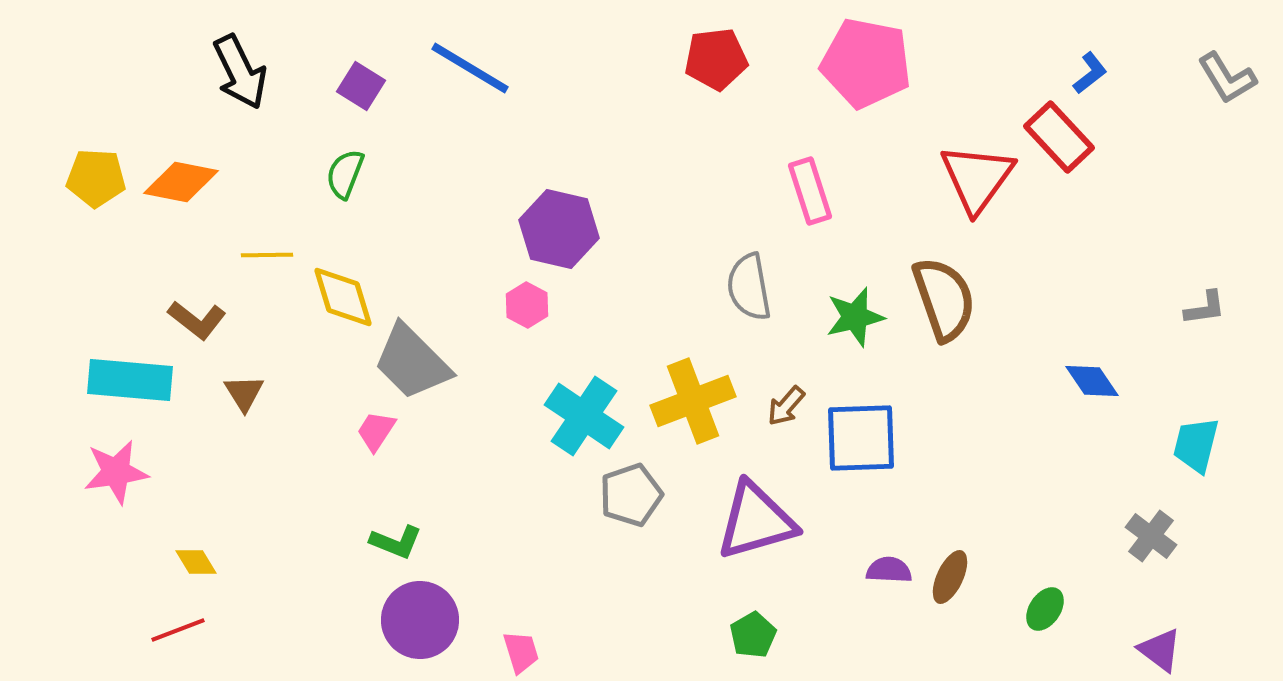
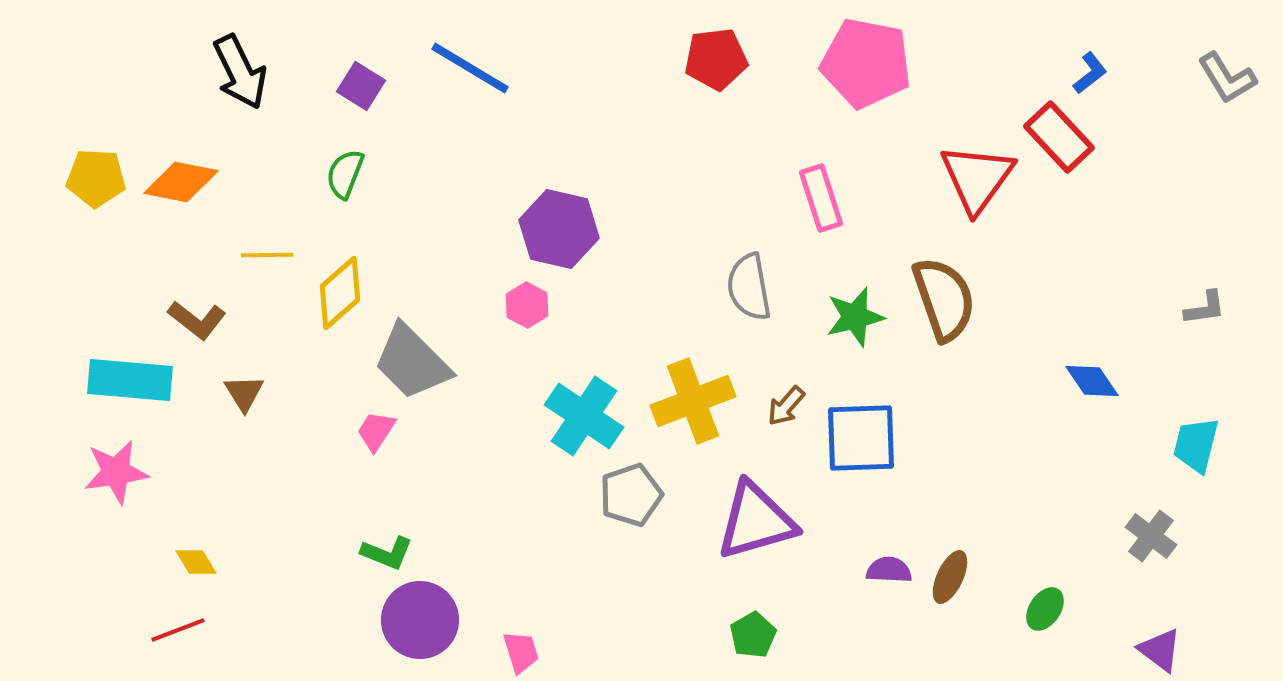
pink rectangle at (810, 191): moved 11 px right, 7 px down
yellow diamond at (343, 297): moved 3 px left, 4 px up; rotated 66 degrees clockwise
green L-shape at (396, 542): moved 9 px left, 11 px down
